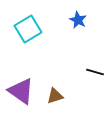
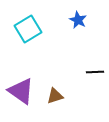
black line: rotated 18 degrees counterclockwise
